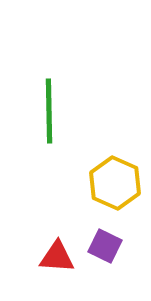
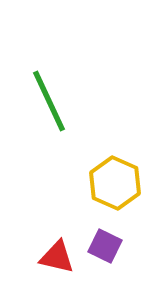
green line: moved 10 px up; rotated 24 degrees counterclockwise
red triangle: rotated 9 degrees clockwise
